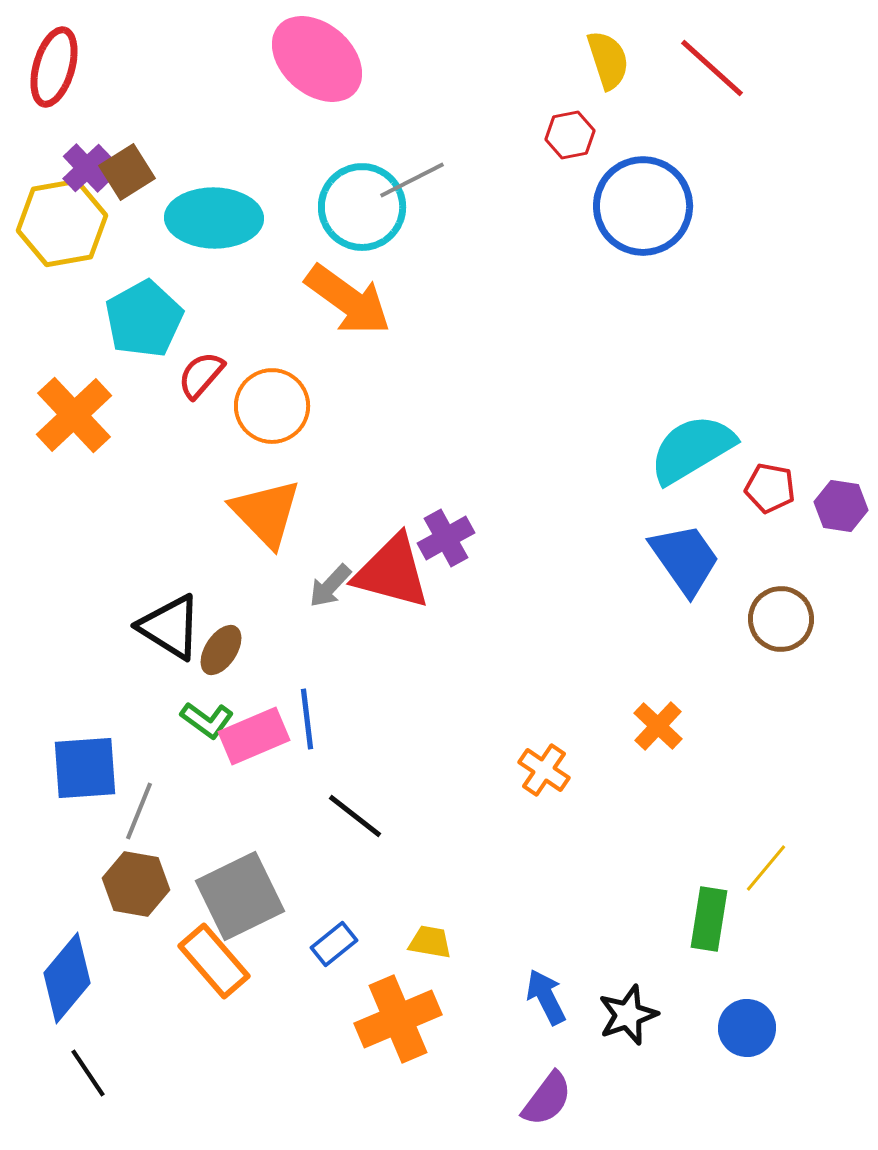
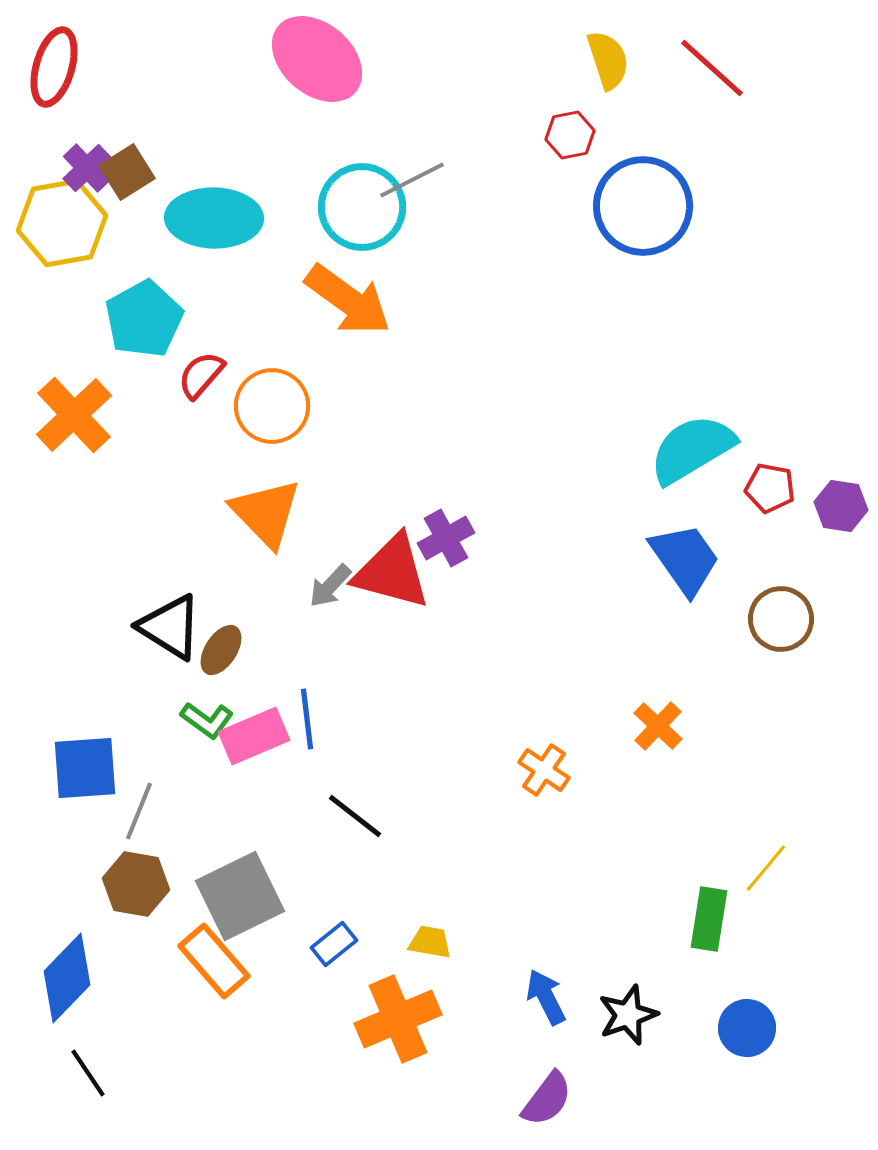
blue diamond at (67, 978): rotated 4 degrees clockwise
